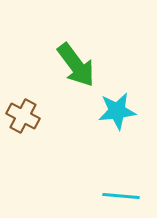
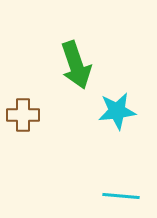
green arrow: rotated 18 degrees clockwise
brown cross: moved 1 px up; rotated 28 degrees counterclockwise
